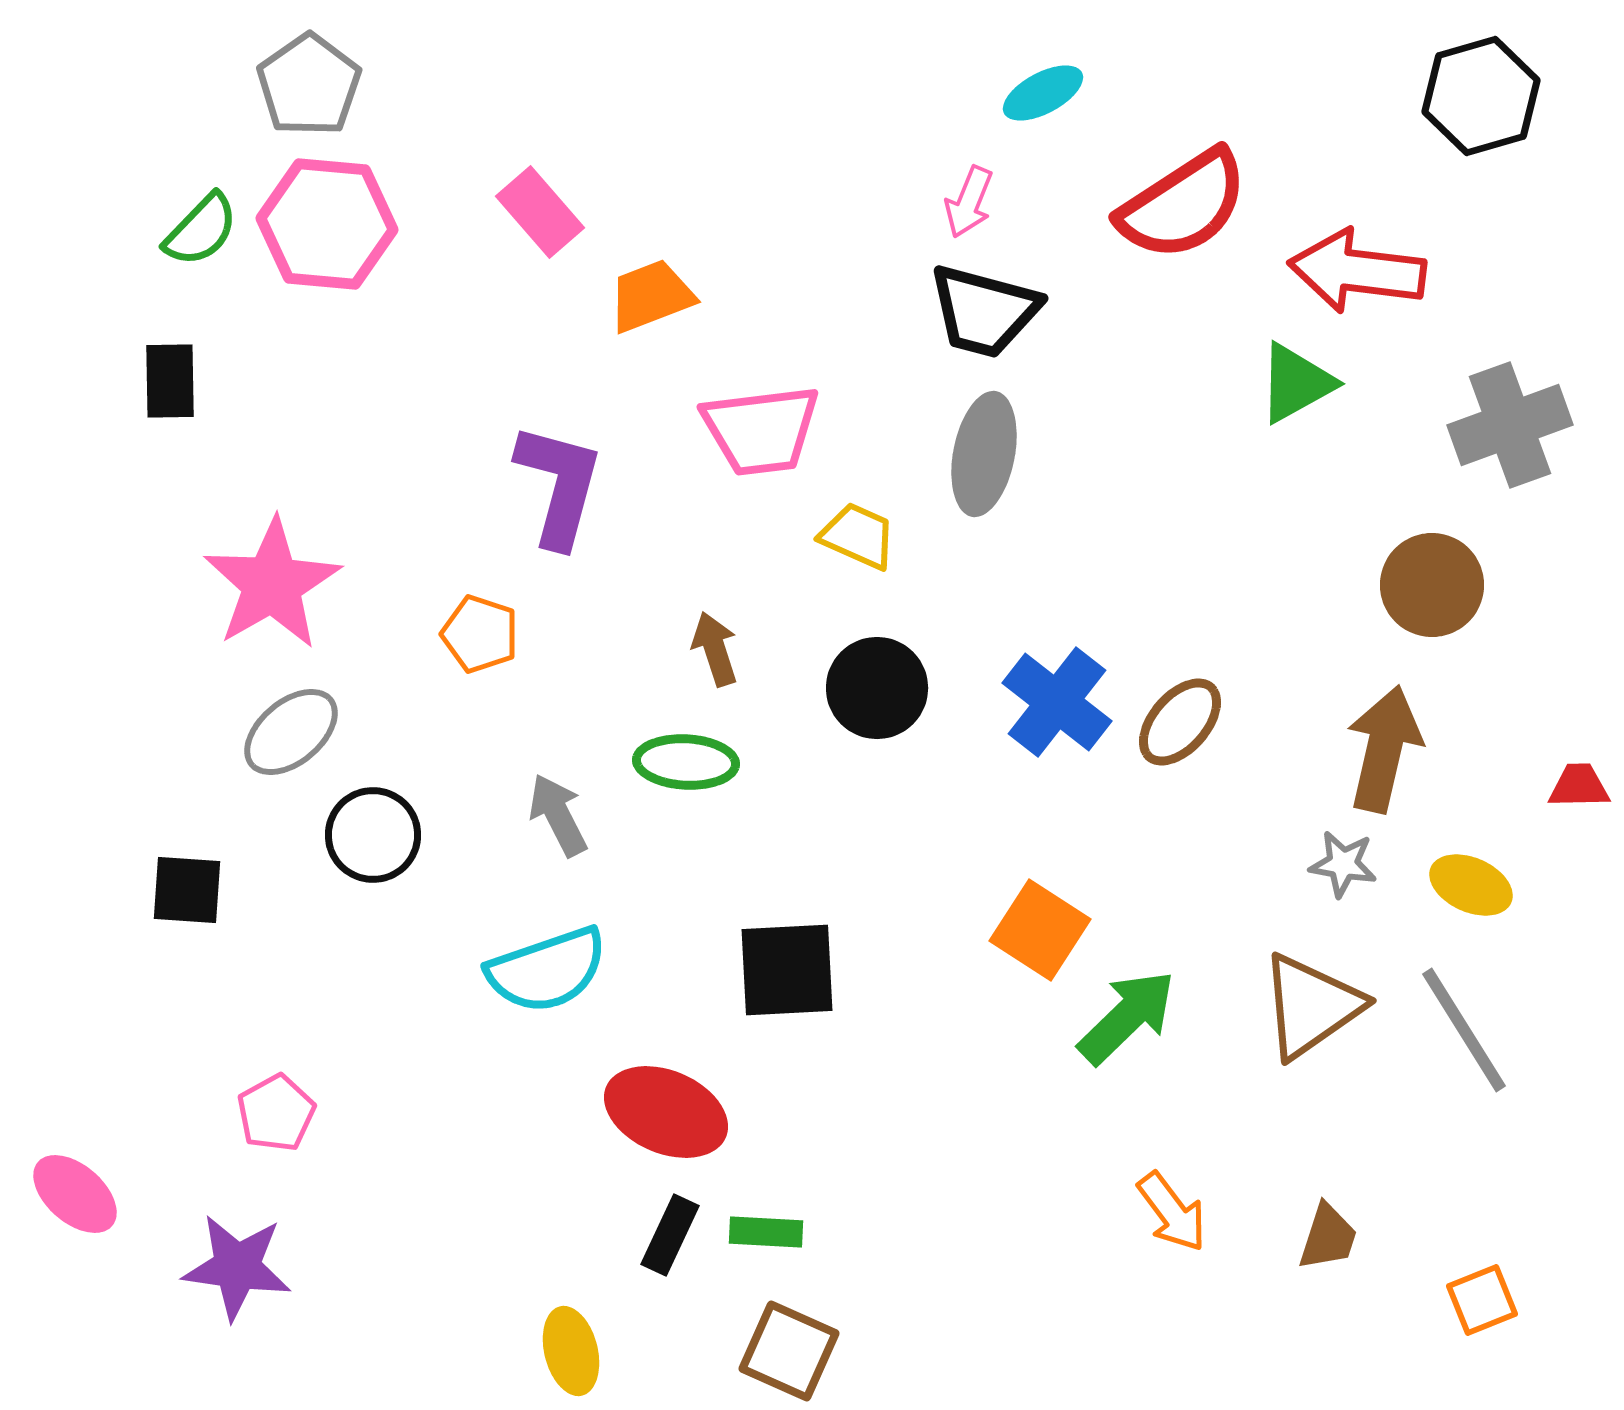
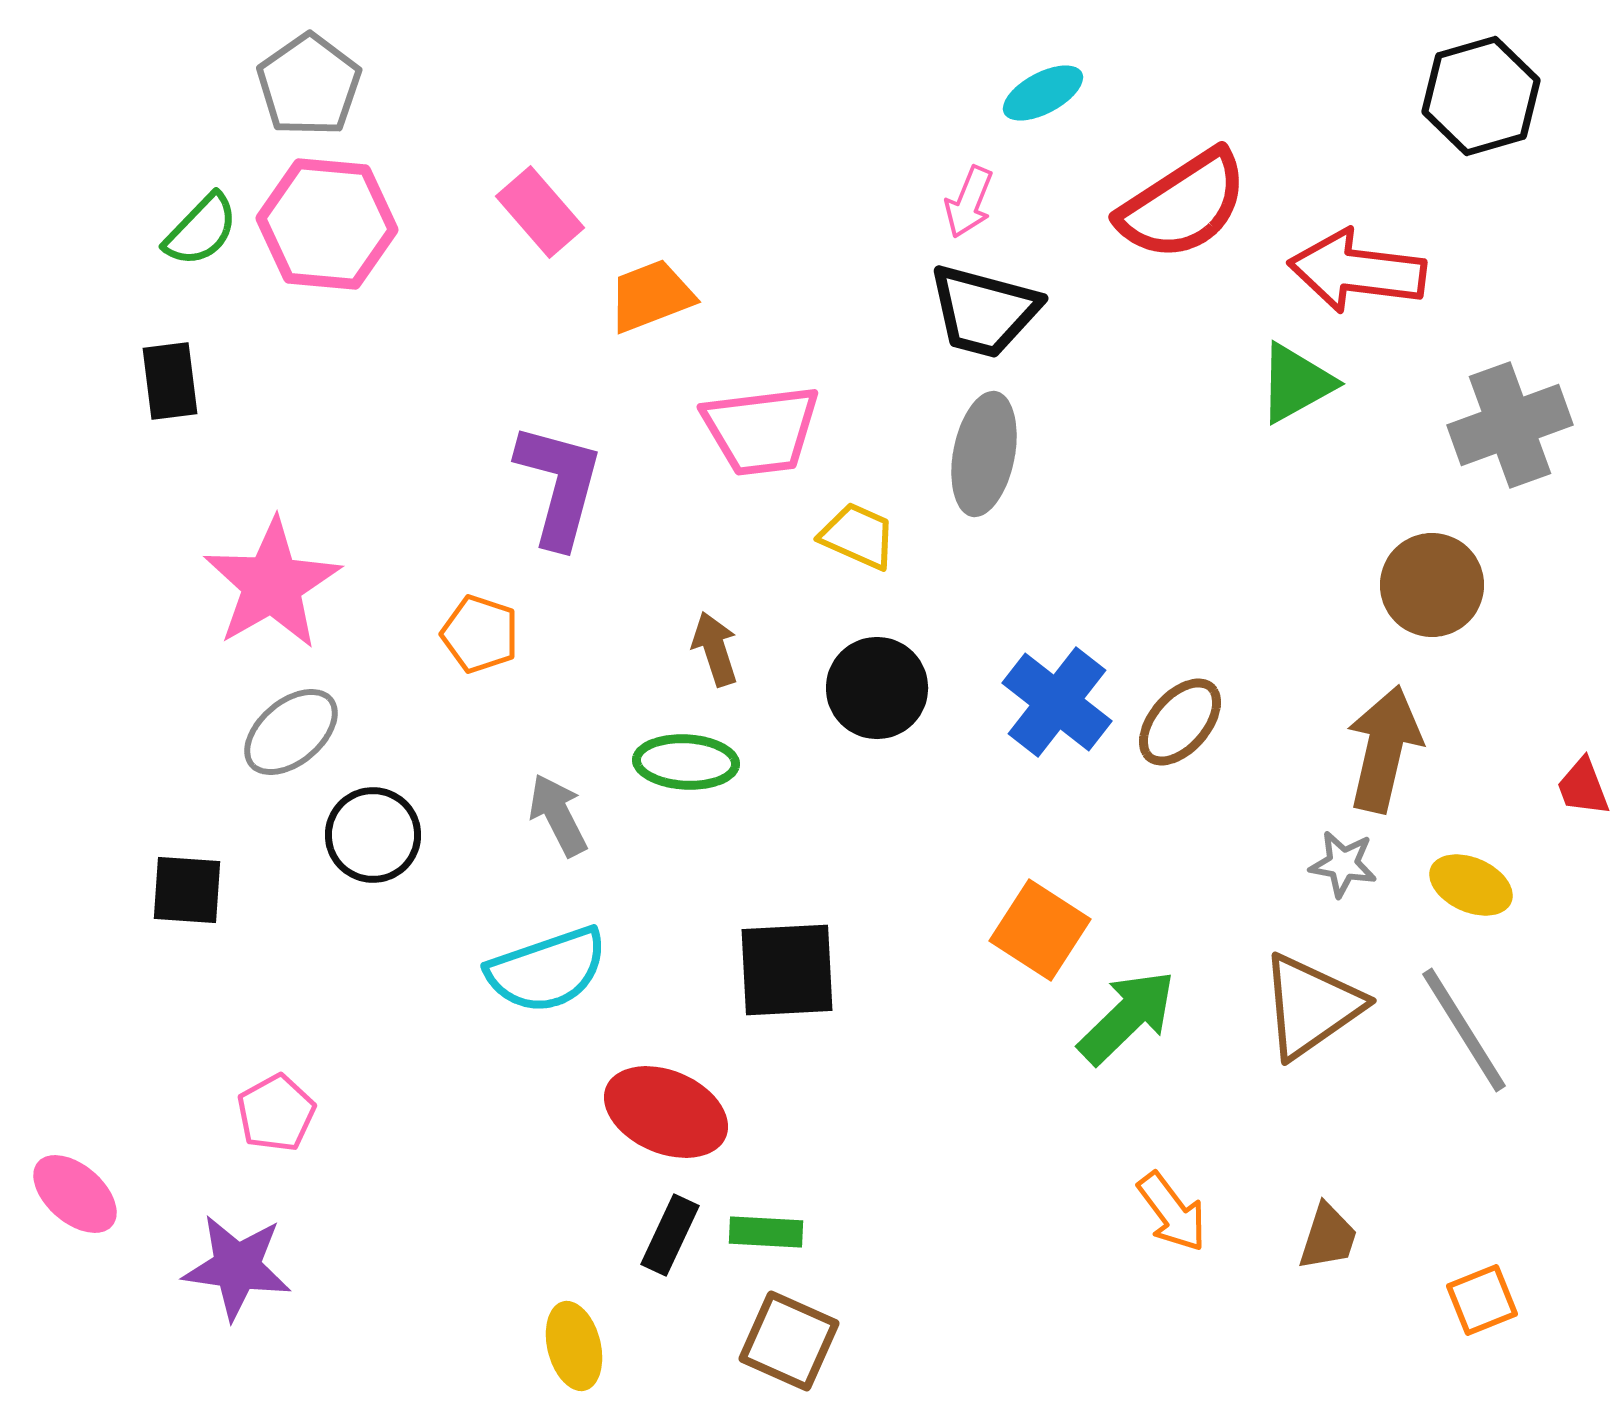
black rectangle at (170, 381): rotated 6 degrees counterclockwise
red trapezoid at (1579, 786): moved 4 px right, 1 px down; rotated 110 degrees counterclockwise
yellow ellipse at (571, 1351): moved 3 px right, 5 px up
brown square at (789, 1351): moved 10 px up
